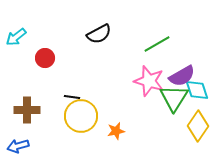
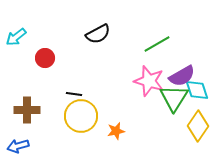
black semicircle: moved 1 px left
black line: moved 2 px right, 3 px up
